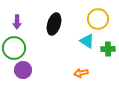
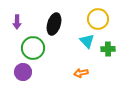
cyan triangle: rotated 14 degrees clockwise
green circle: moved 19 px right
purple circle: moved 2 px down
